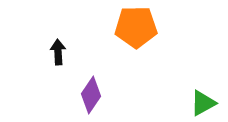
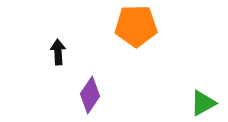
orange pentagon: moved 1 px up
purple diamond: moved 1 px left
